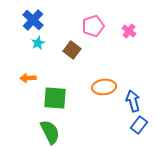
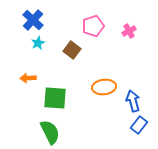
pink cross: rotated 24 degrees clockwise
